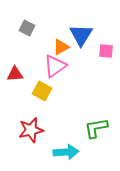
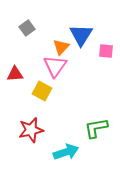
gray square: rotated 28 degrees clockwise
orange triangle: rotated 18 degrees counterclockwise
pink triangle: rotated 20 degrees counterclockwise
cyan arrow: rotated 15 degrees counterclockwise
